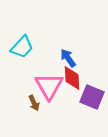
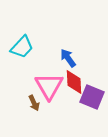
red diamond: moved 2 px right, 4 px down
